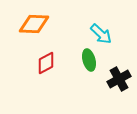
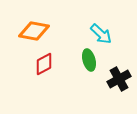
orange diamond: moved 7 px down; rotated 8 degrees clockwise
red diamond: moved 2 px left, 1 px down
